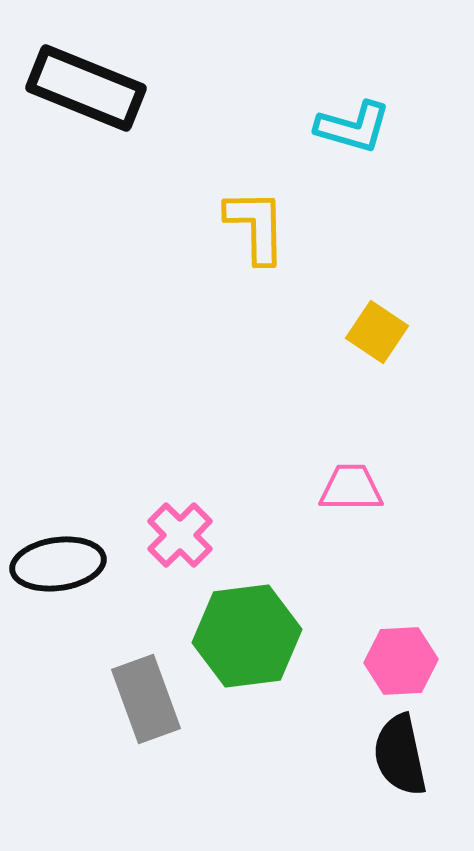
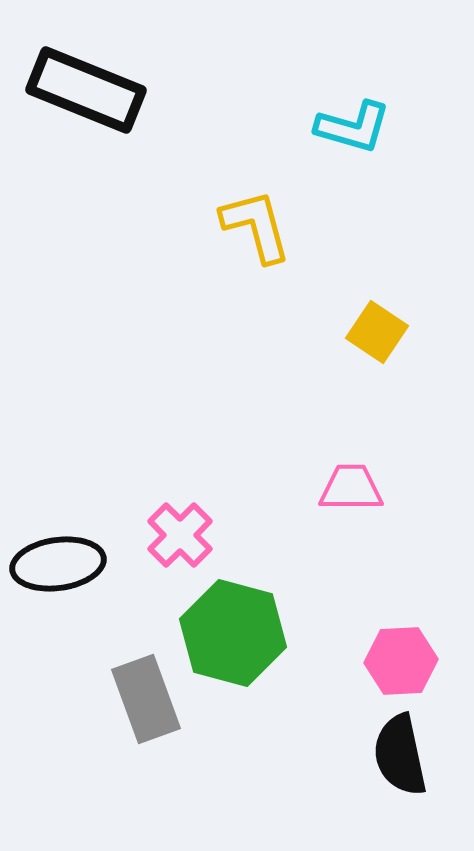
black rectangle: moved 2 px down
yellow L-shape: rotated 14 degrees counterclockwise
green hexagon: moved 14 px left, 3 px up; rotated 22 degrees clockwise
